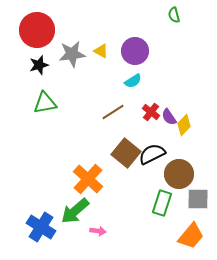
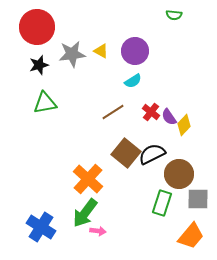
green semicircle: rotated 70 degrees counterclockwise
red circle: moved 3 px up
green arrow: moved 10 px right, 2 px down; rotated 12 degrees counterclockwise
